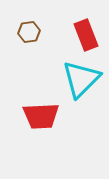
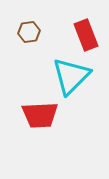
cyan triangle: moved 10 px left, 3 px up
red trapezoid: moved 1 px left, 1 px up
